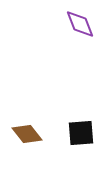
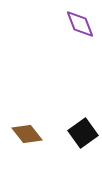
black square: moved 2 px right; rotated 32 degrees counterclockwise
